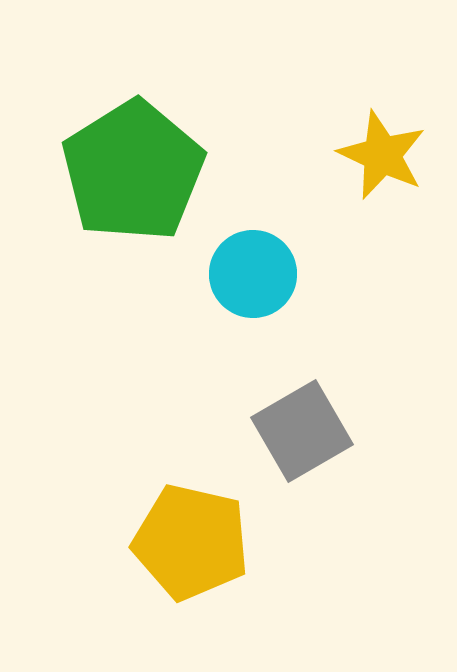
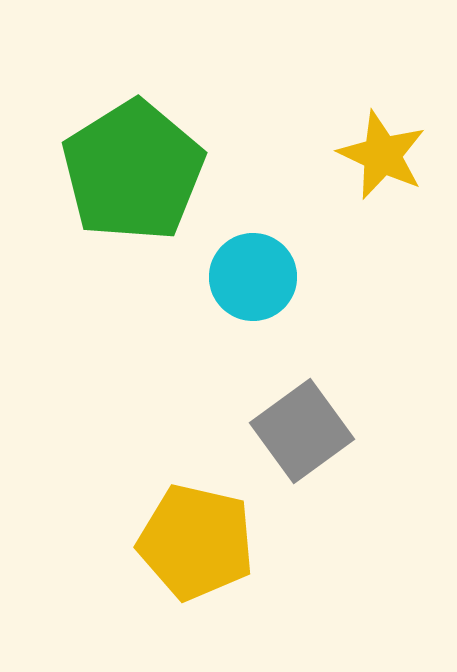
cyan circle: moved 3 px down
gray square: rotated 6 degrees counterclockwise
yellow pentagon: moved 5 px right
